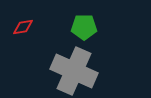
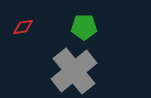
gray cross: rotated 27 degrees clockwise
